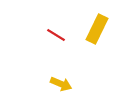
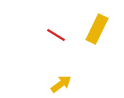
yellow arrow: rotated 60 degrees counterclockwise
